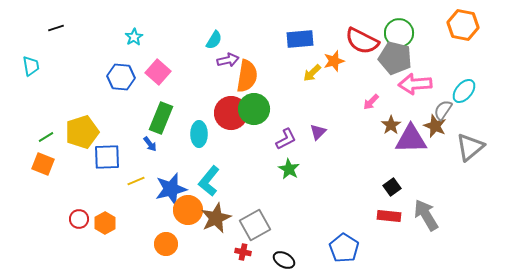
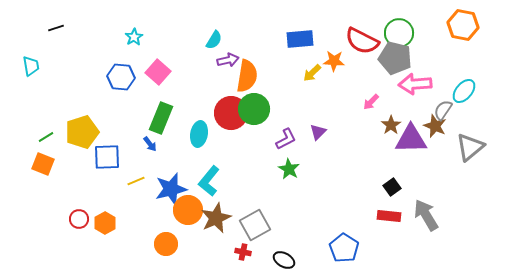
orange star at (334, 61): rotated 20 degrees clockwise
cyan ellipse at (199, 134): rotated 10 degrees clockwise
